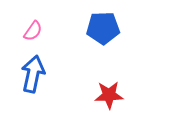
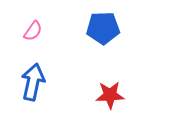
blue arrow: moved 8 px down
red star: moved 1 px right
